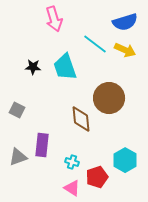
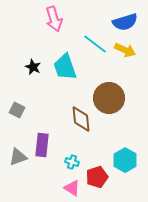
black star: rotated 21 degrees clockwise
